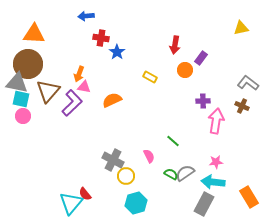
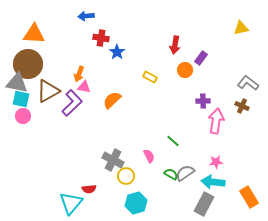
brown triangle: rotated 20 degrees clockwise
orange semicircle: rotated 18 degrees counterclockwise
red semicircle: moved 4 px right, 5 px up; rotated 56 degrees counterclockwise
